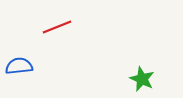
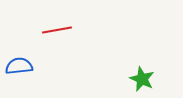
red line: moved 3 px down; rotated 12 degrees clockwise
